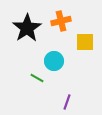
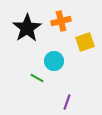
yellow square: rotated 18 degrees counterclockwise
